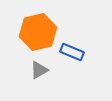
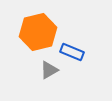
gray triangle: moved 10 px right
